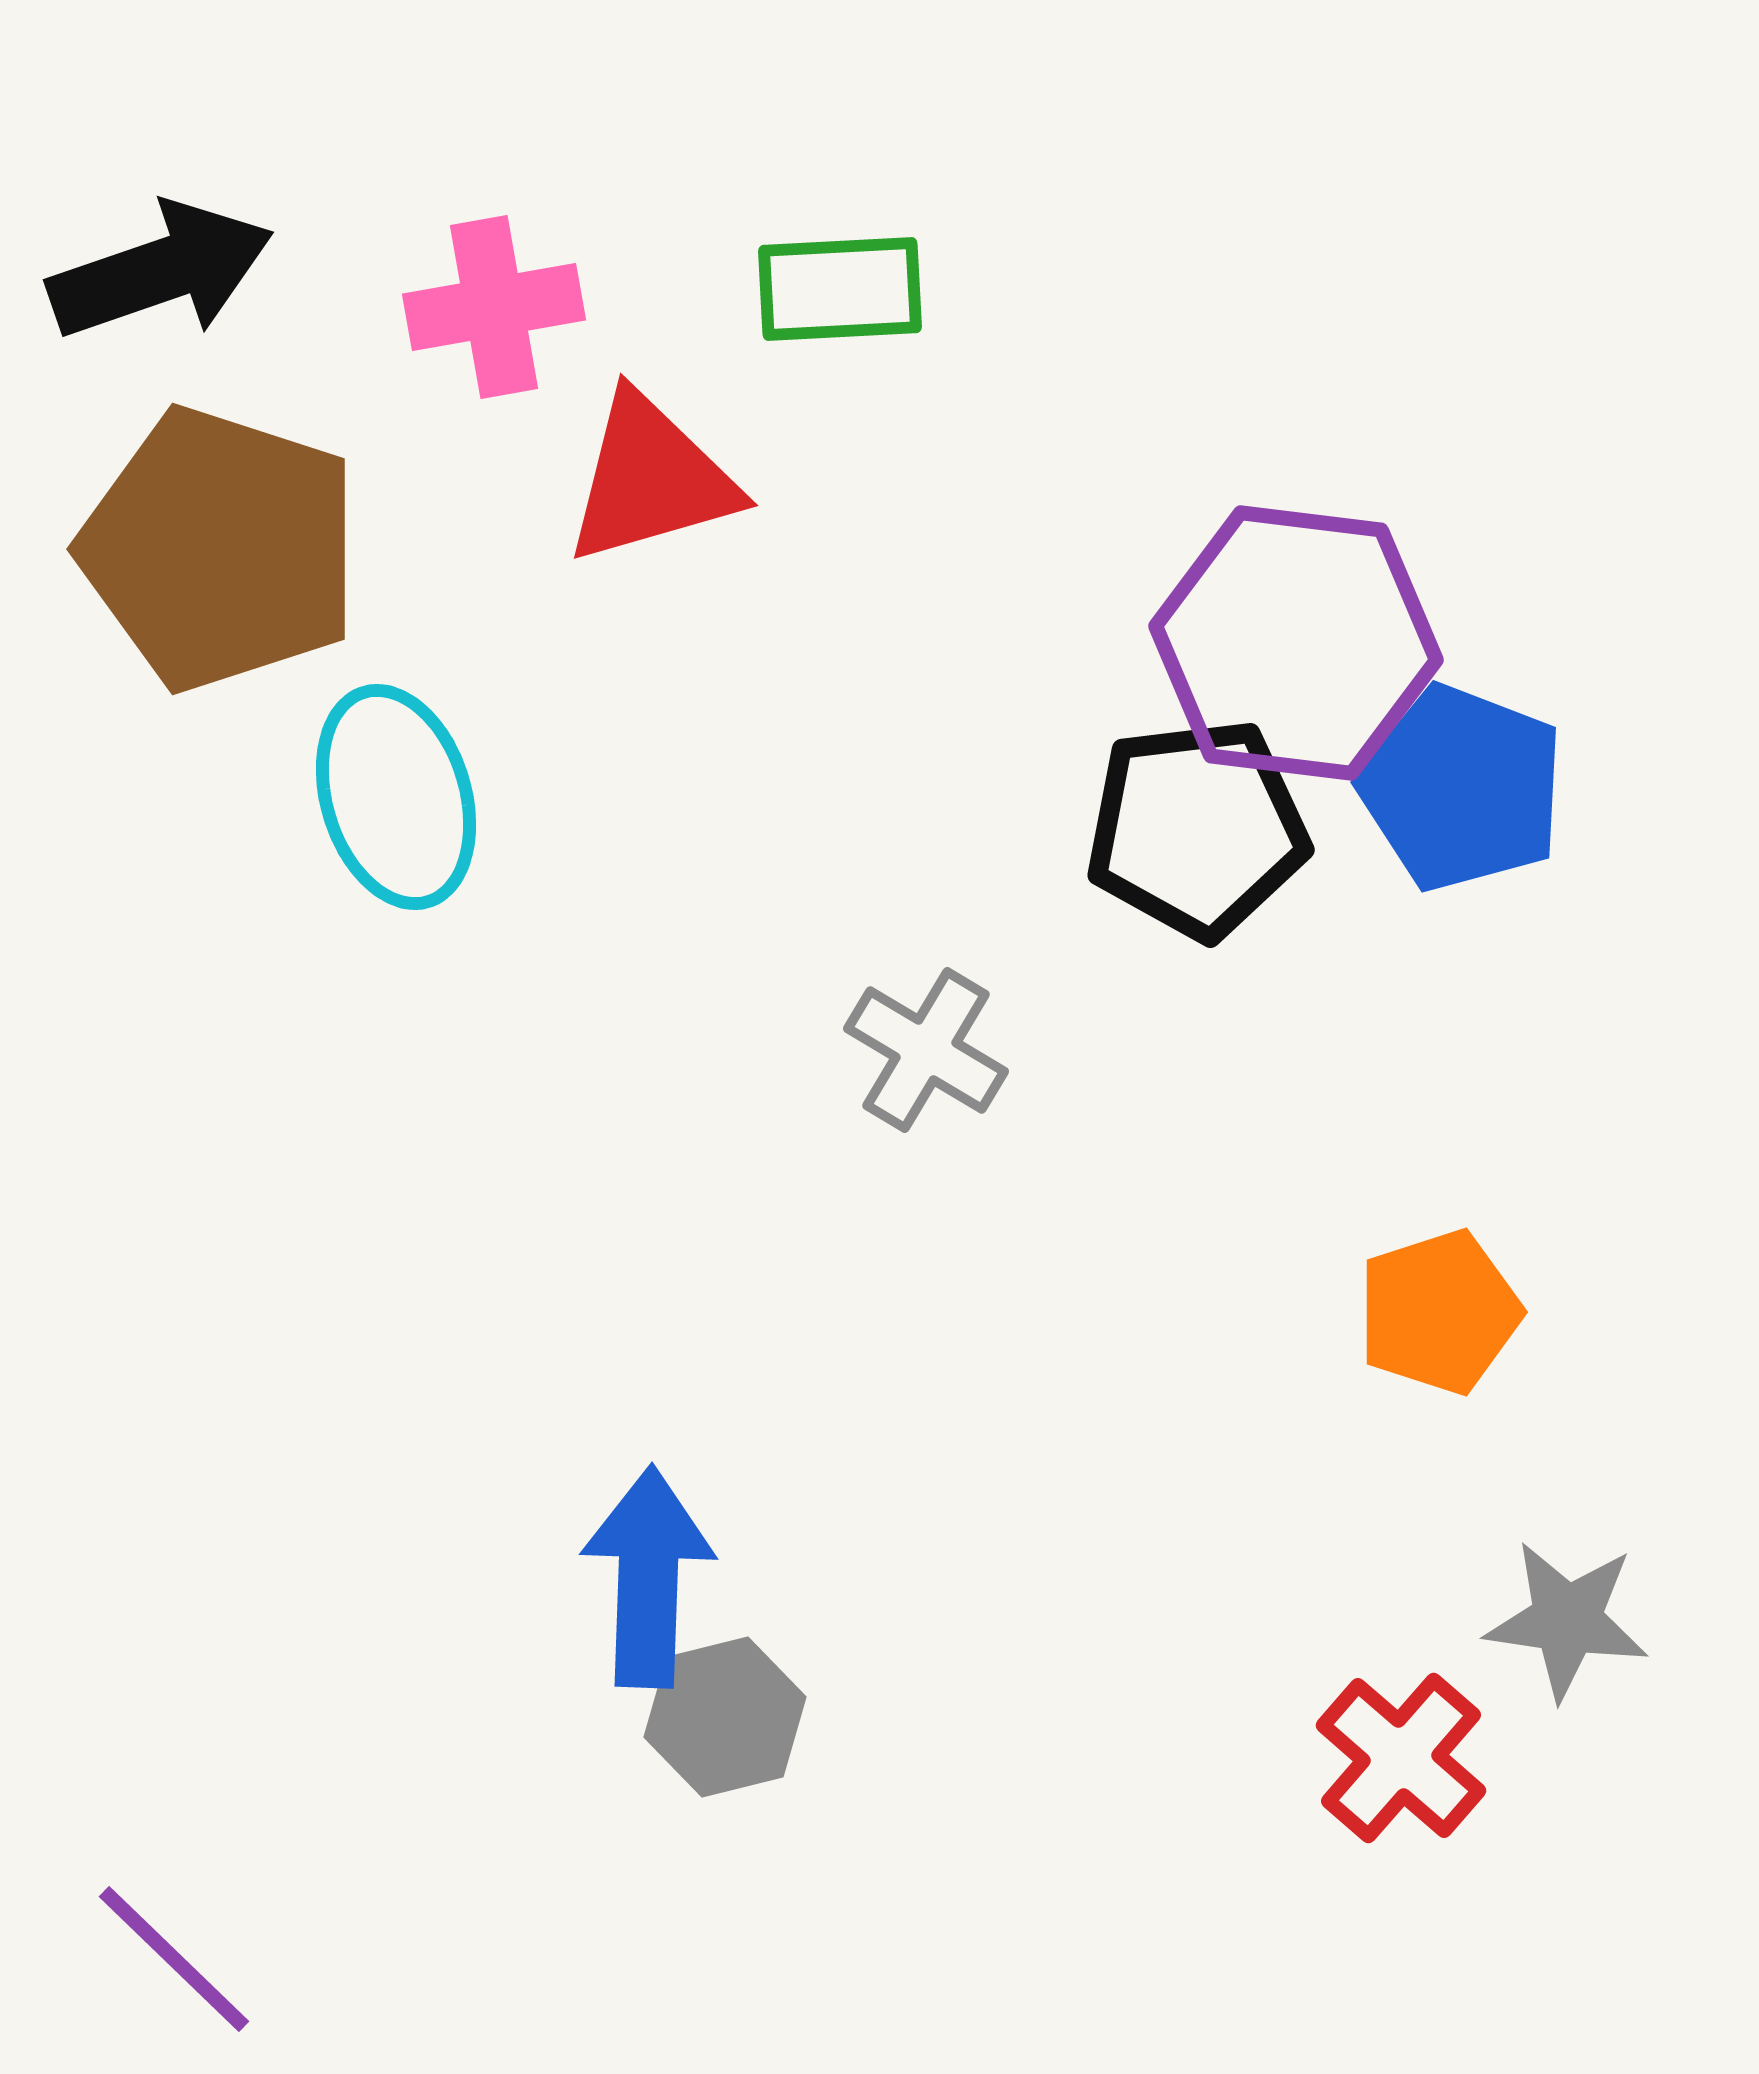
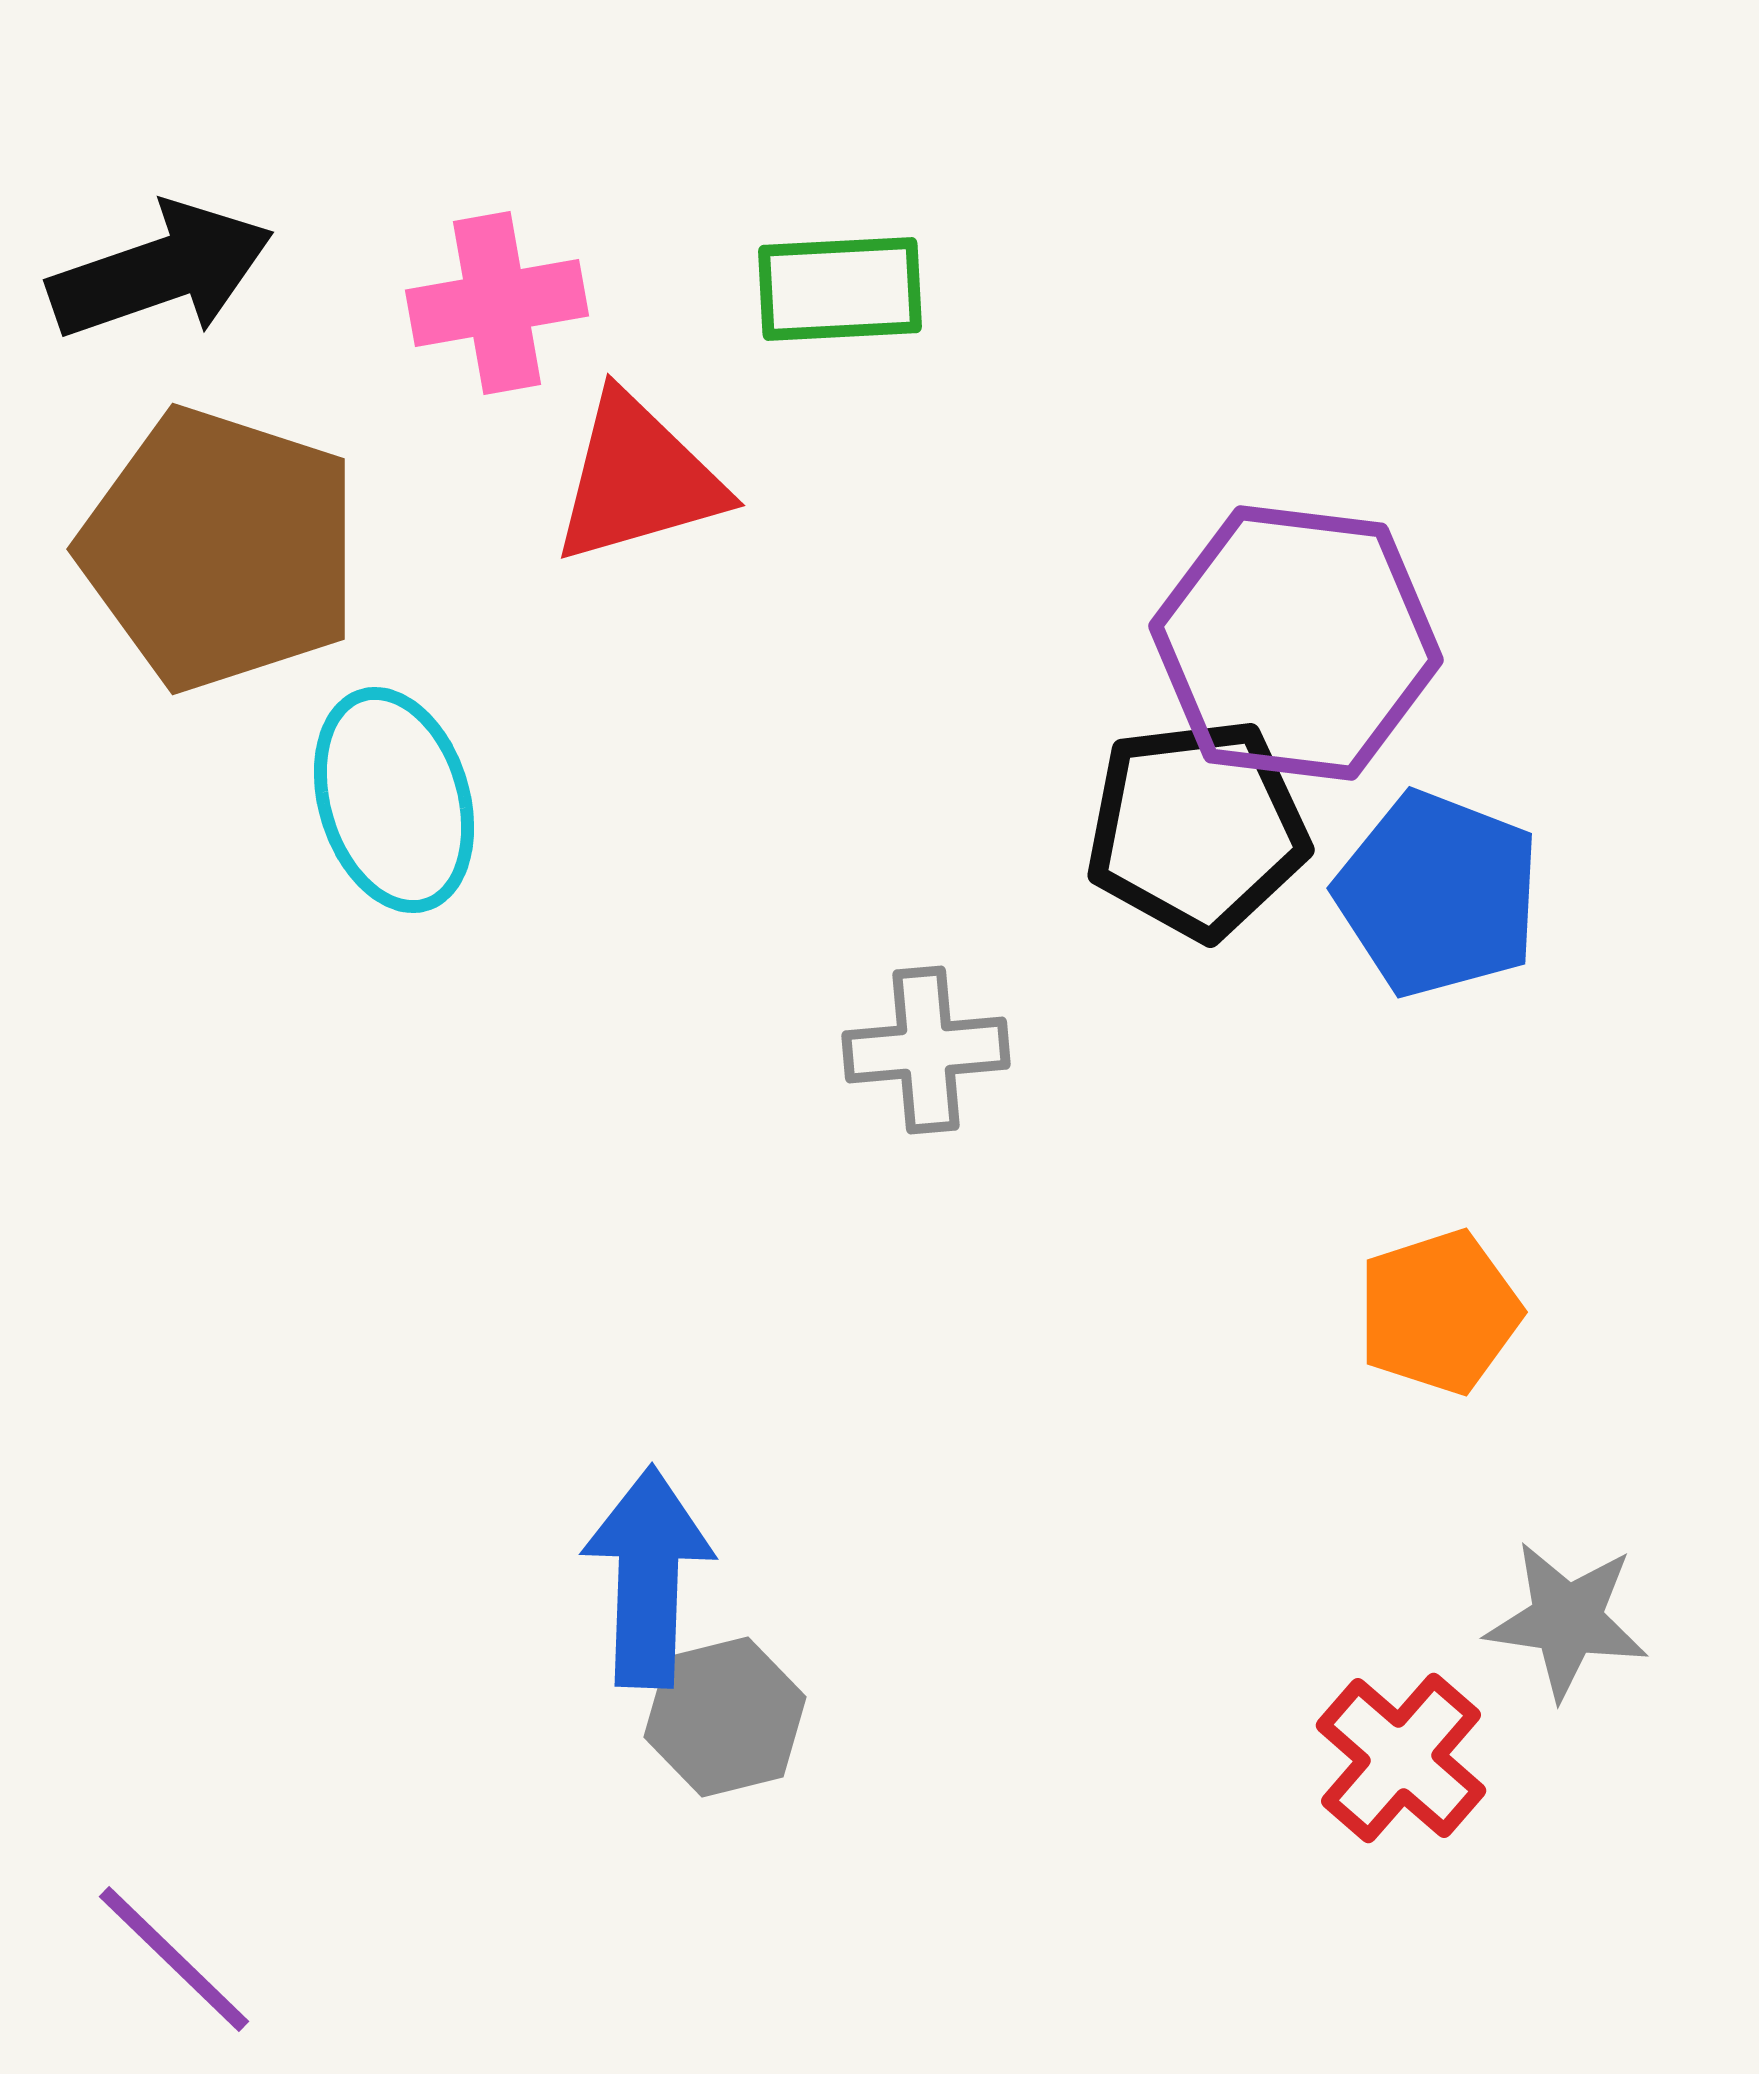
pink cross: moved 3 px right, 4 px up
red triangle: moved 13 px left
blue pentagon: moved 24 px left, 106 px down
cyan ellipse: moved 2 px left, 3 px down
gray cross: rotated 36 degrees counterclockwise
